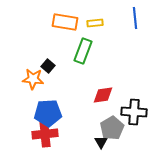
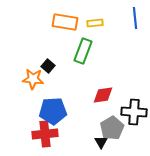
blue pentagon: moved 5 px right, 2 px up
